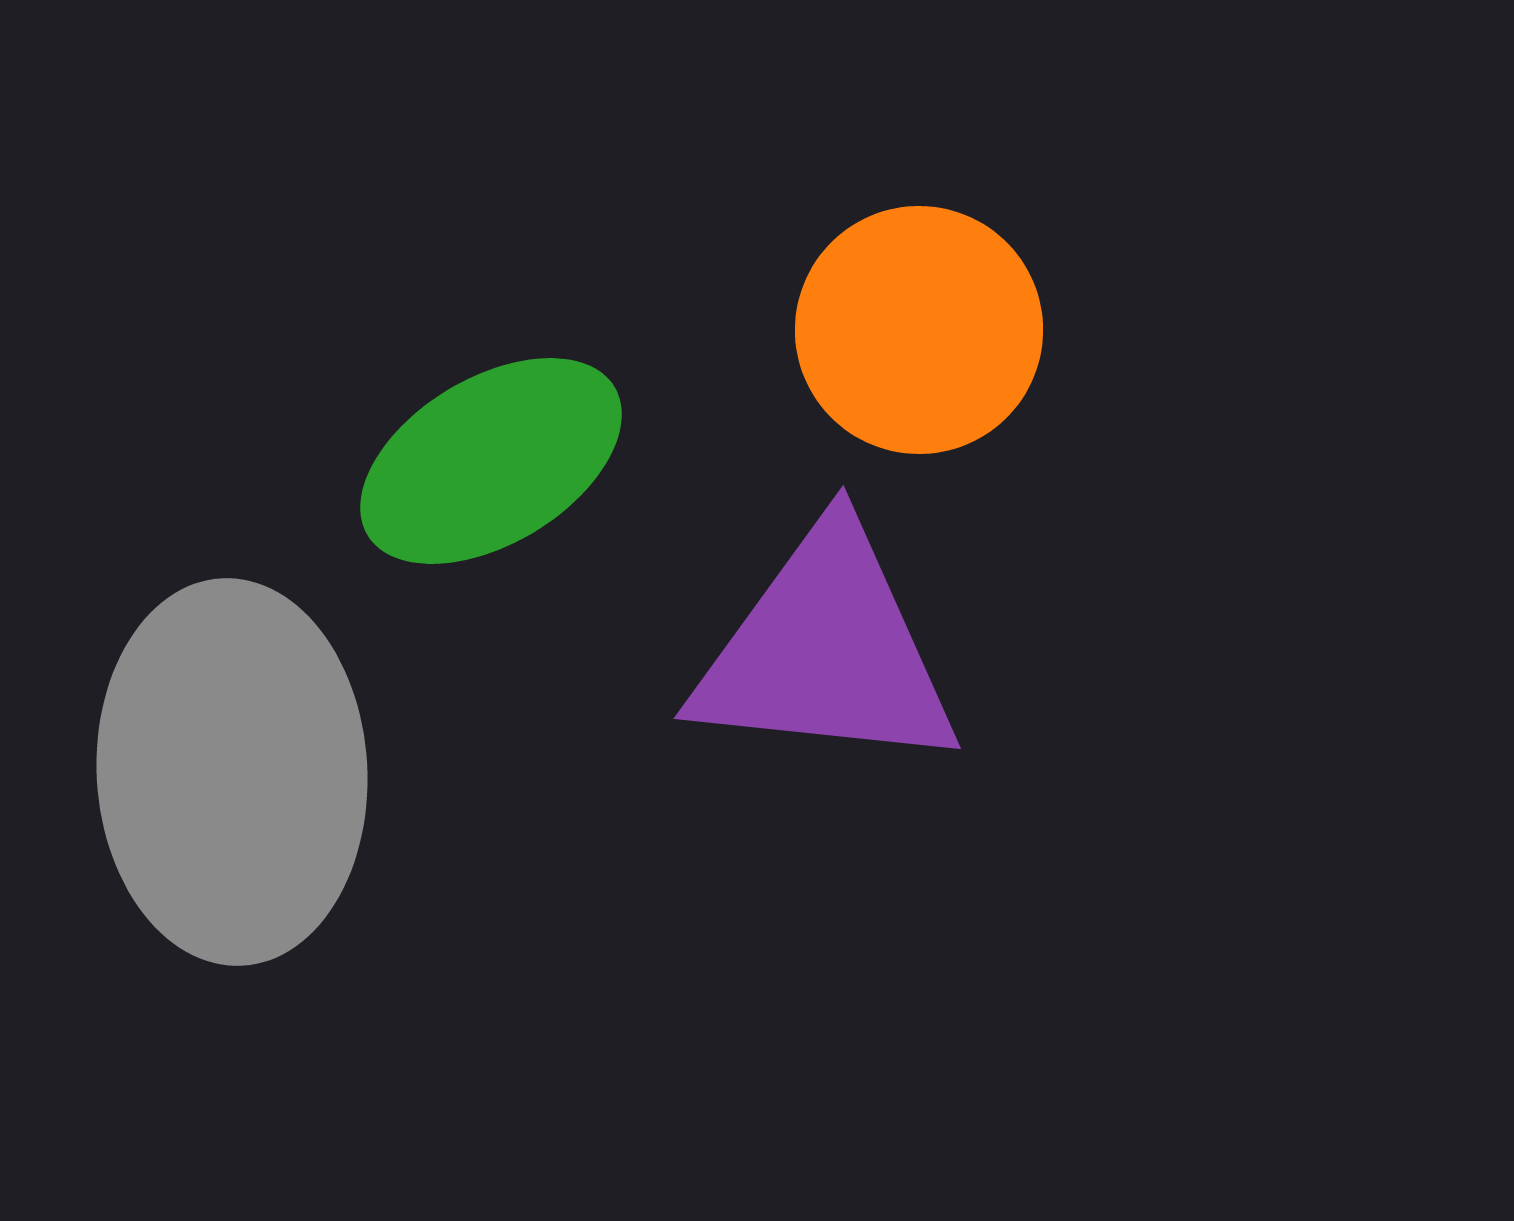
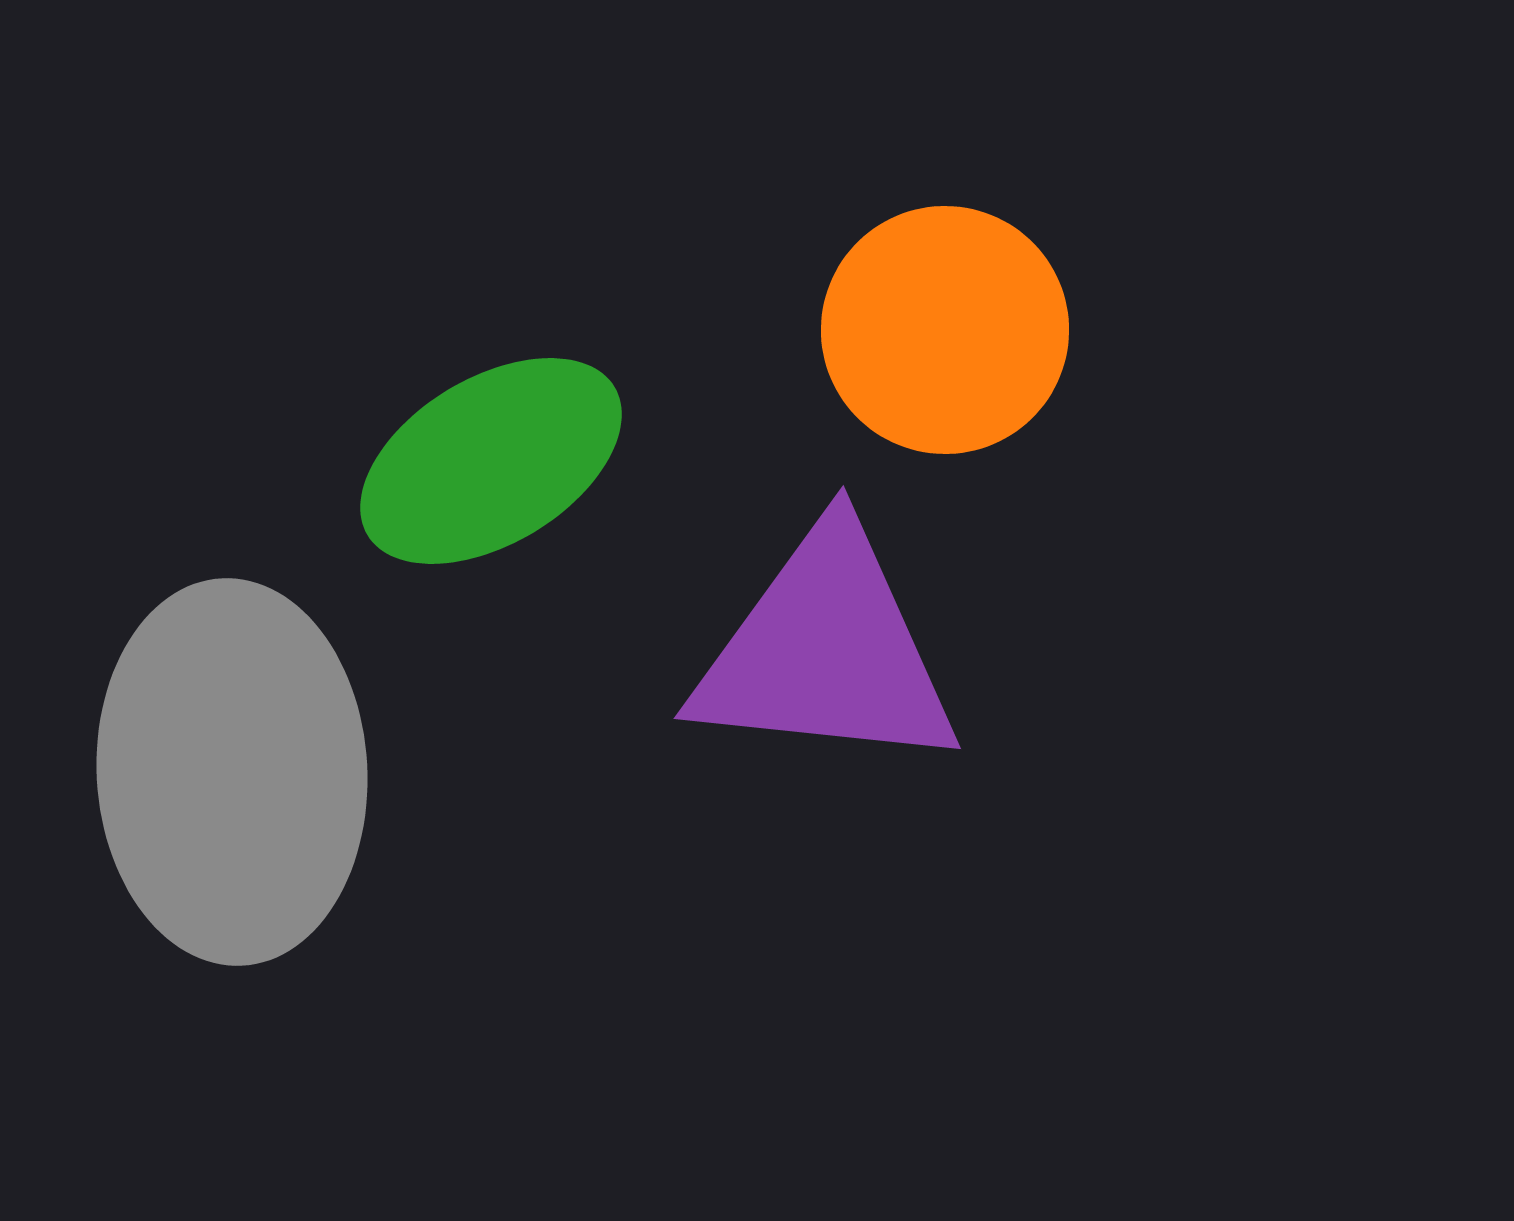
orange circle: moved 26 px right
